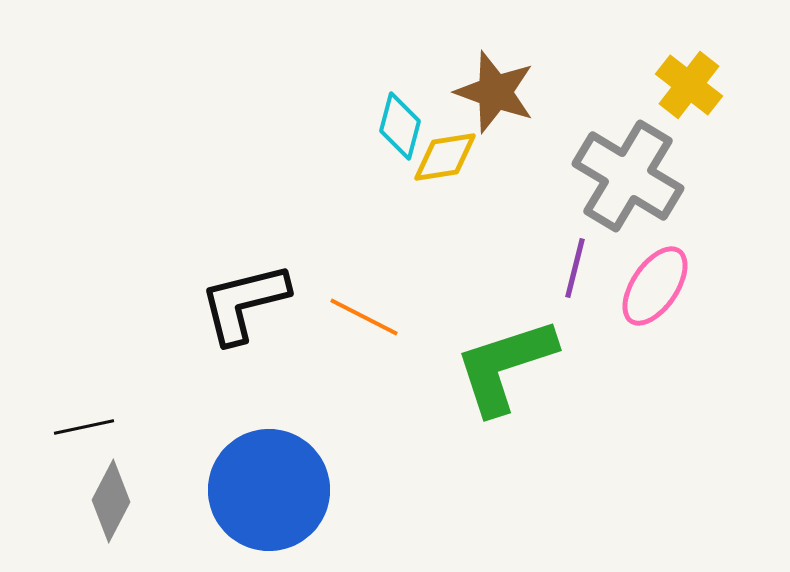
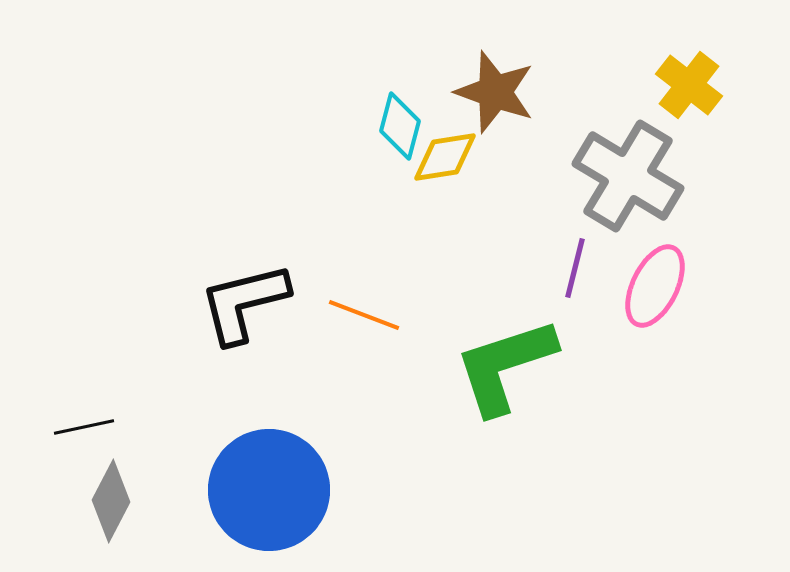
pink ellipse: rotated 8 degrees counterclockwise
orange line: moved 2 px up; rotated 6 degrees counterclockwise
